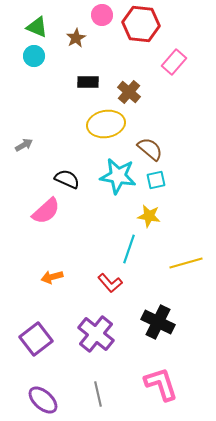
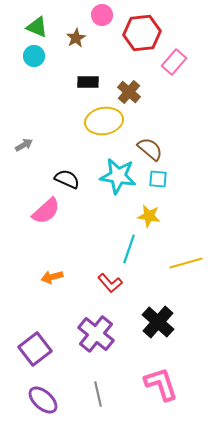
red hexagon: moved 1 px right, 9 px down; rotated 12 degrees counterclockwise
yellow ellipse: moved 2 px left, 3 px up
cyan square: moved 2 px right, 1 px up; rotated 18 degrees clockwise
black cross: rotated 16 degrees clockwise
purple square: moved 1 px left, 10 px down
